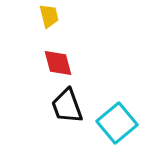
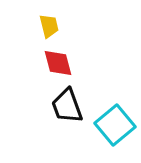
yellow trapezoid: moved 10 px down
cyan square: moved 2 px left, 2 px down
